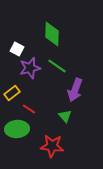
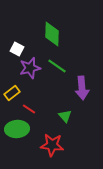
purple arrow: moved 7 px right, 2 px up; rotated 25 degrees counterclockwise
red star: moved 1 px up
